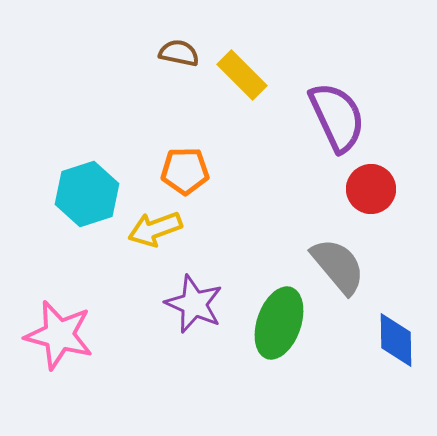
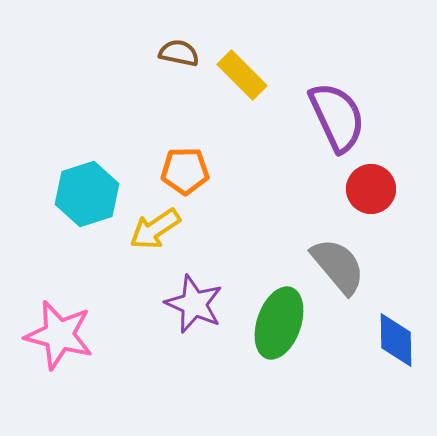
yellow arrow: rotated 14 degrees counterclockwise
